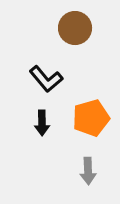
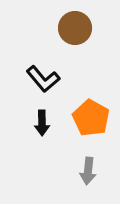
black L-shape: moved 3 px left
orange pentagon: rotated 27 degrees counterclockwise
gray arrow: rotated 8 degrees clockwise
